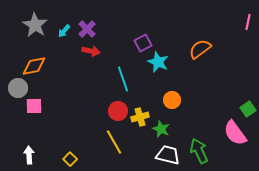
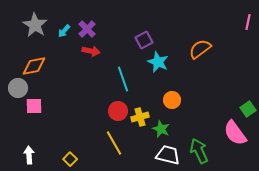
purple square: moved 1 px right, 3 px up
yellow line: moved 1 px down
